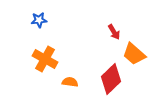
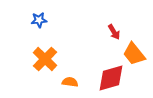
orange trapezoid: rotated 10 degrees clockwise
orange cross: rotated 15 degrees clockwise
red diamond: moved 1 px up; rotated 28 degrees clockwise
